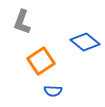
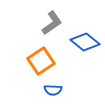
gray L-shape: moved 30 px right, 1 px down; rotated 145 degrees counterclockwise
blue semicircle: moved 1 px up
